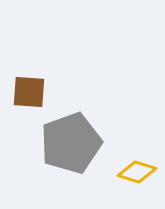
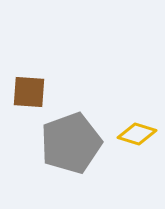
yellow diamond: moved 38 px up
